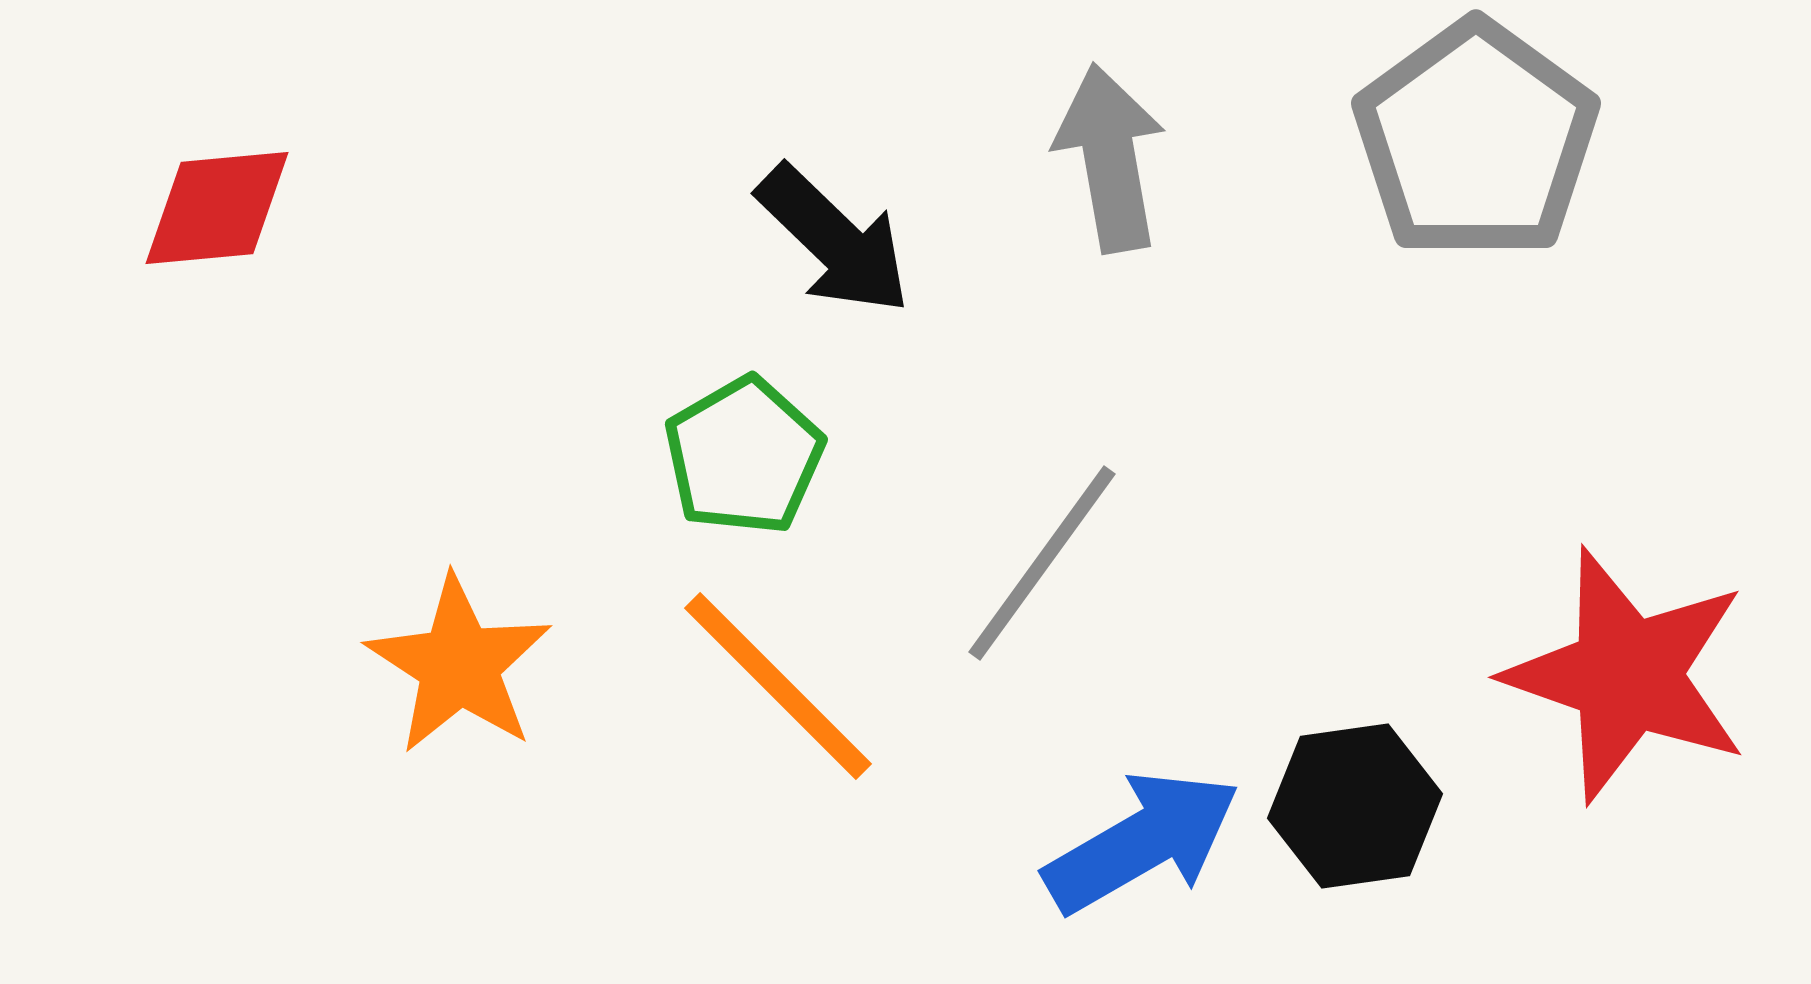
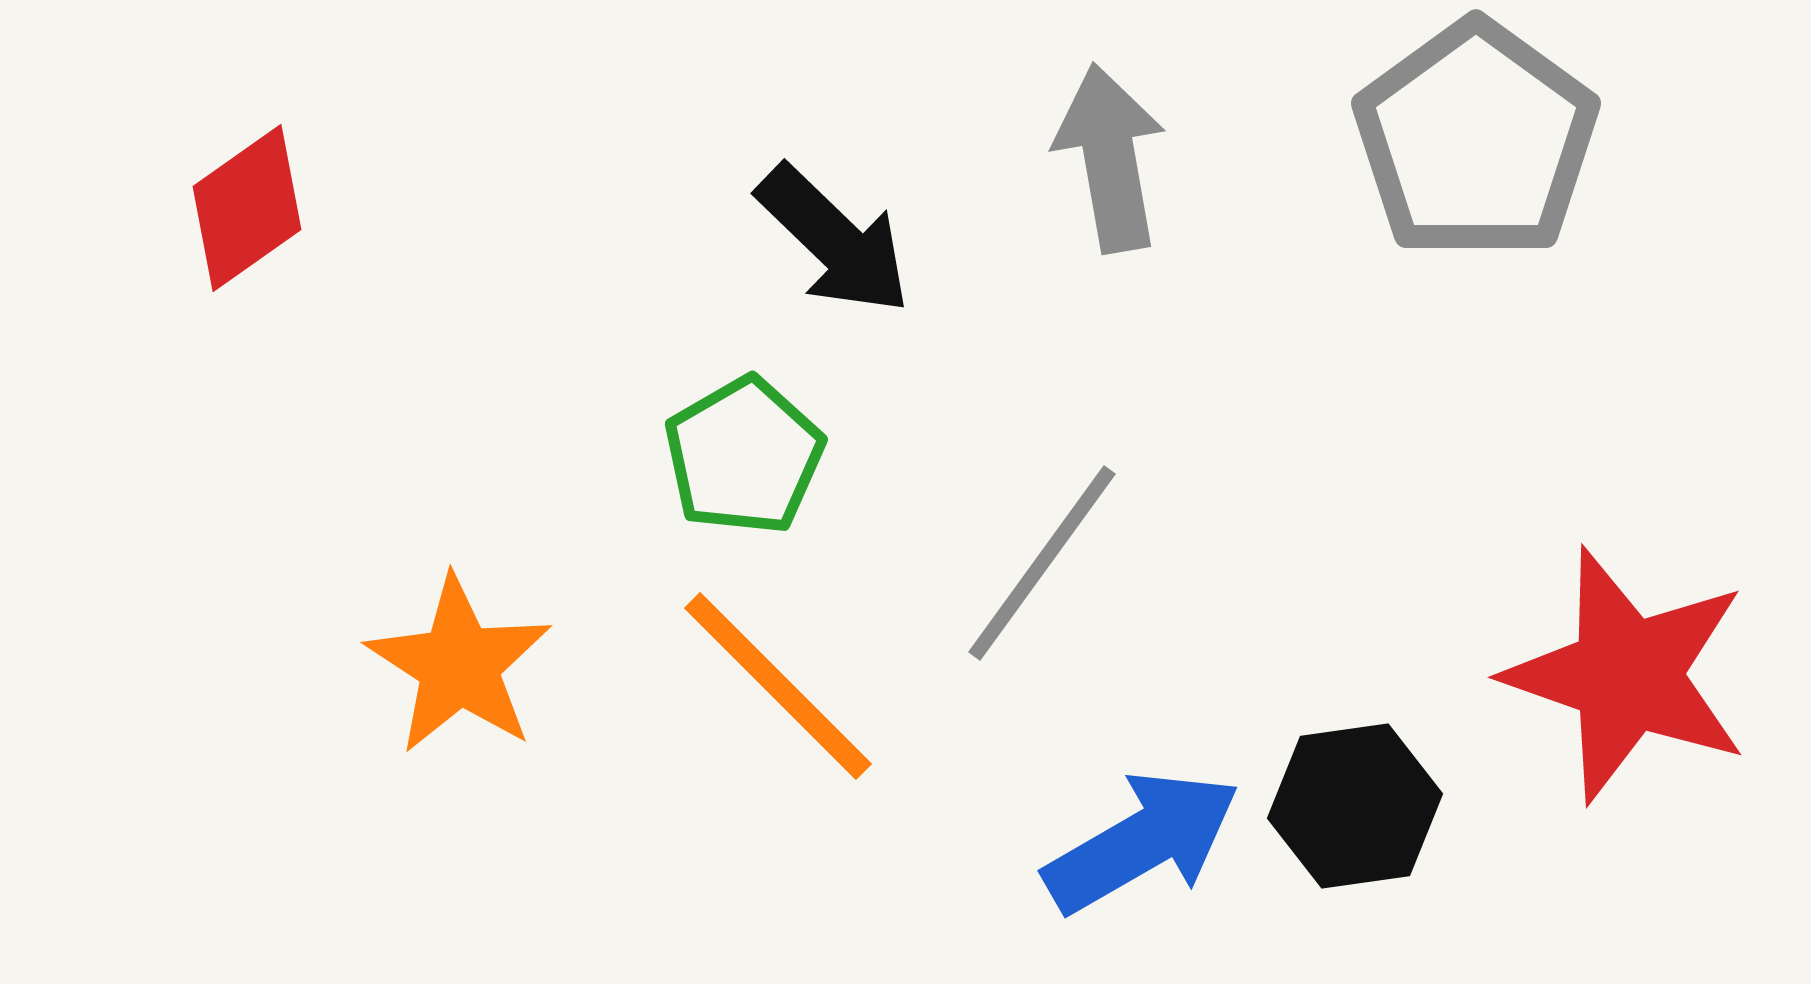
red diamond: moved 30 px right; rotated 30 degrees counterclockwise
